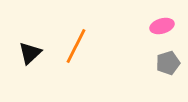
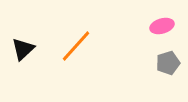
orange line: rotated 15 degrees clockwise
black triangle: moved 7 px left, 4 px up
